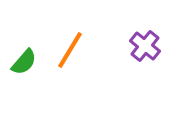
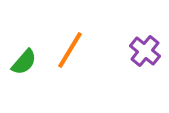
purple cross: moved 5 px down
